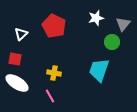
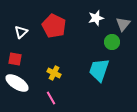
white triangle: moved 2 px up
yellow cross: rotated 16 degrees clockwise
pink line: moved 1 px right, 2 px down
